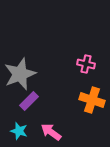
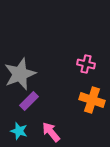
pink arrow: rotated 15 degrees clockwise
